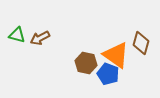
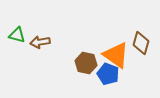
brown arrow: moved 4 px down; rotated 18 degrees clockwise
